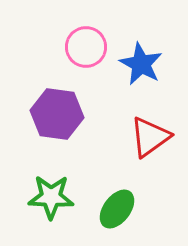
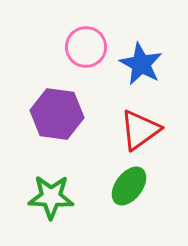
red triangle: moved 10 px left, 7 px up
green ellipse: moved 12 px right, 23 px up
